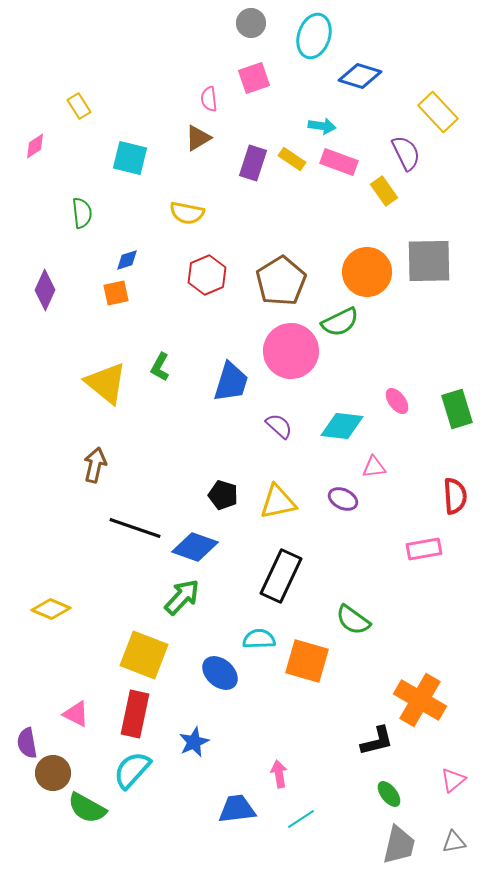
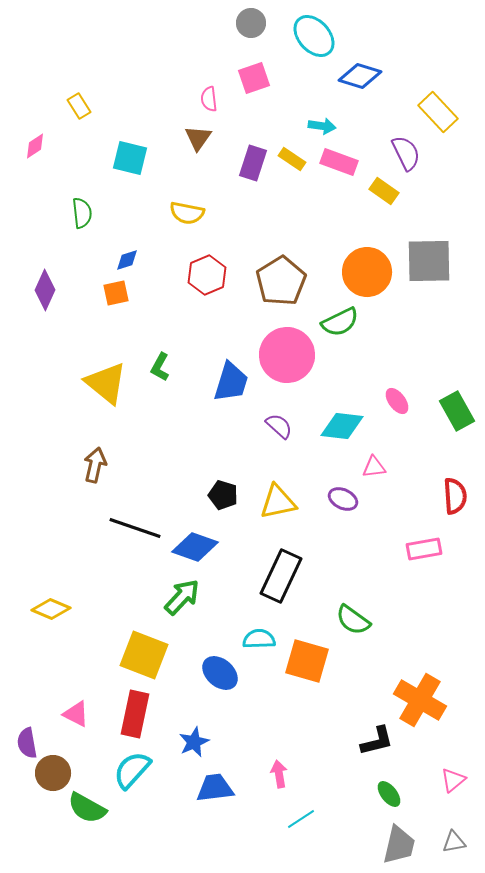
cyan ellipse at (314, 36): rotated 60 degrees counterclockwise
brown triangle at (198, 138): rotated 24 degrees counterclockwise
yellow rectangle at (384, 191): rotated 20 degrees counterclockwise
pink circle at (291, 351): moved 4 px left, 4 px down
green rectangle at (457, 409): moved 2 px down; rotated 12 degrees counterclockwise
blue trapezoid at (237, 809): moved 22 px left, 21 px up
